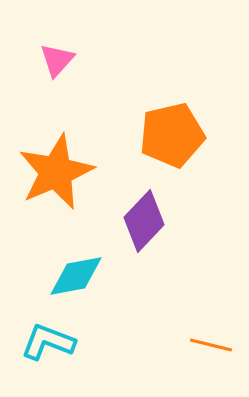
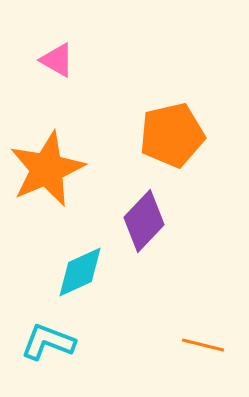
pink triangle: rotated 42 degrees counterclockwise
orange star: moved 9 px left, 3 px up
cyan diamond: moved 4 px right, 4 px up; rotated 14 degrees counterclockwise
orange line: moved 8 px left
